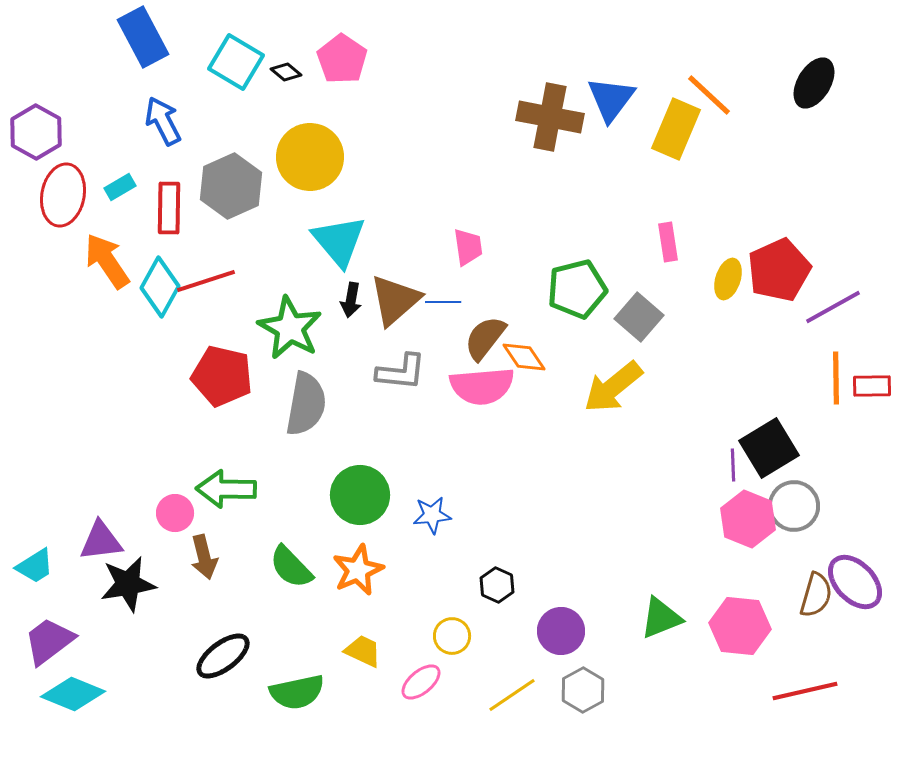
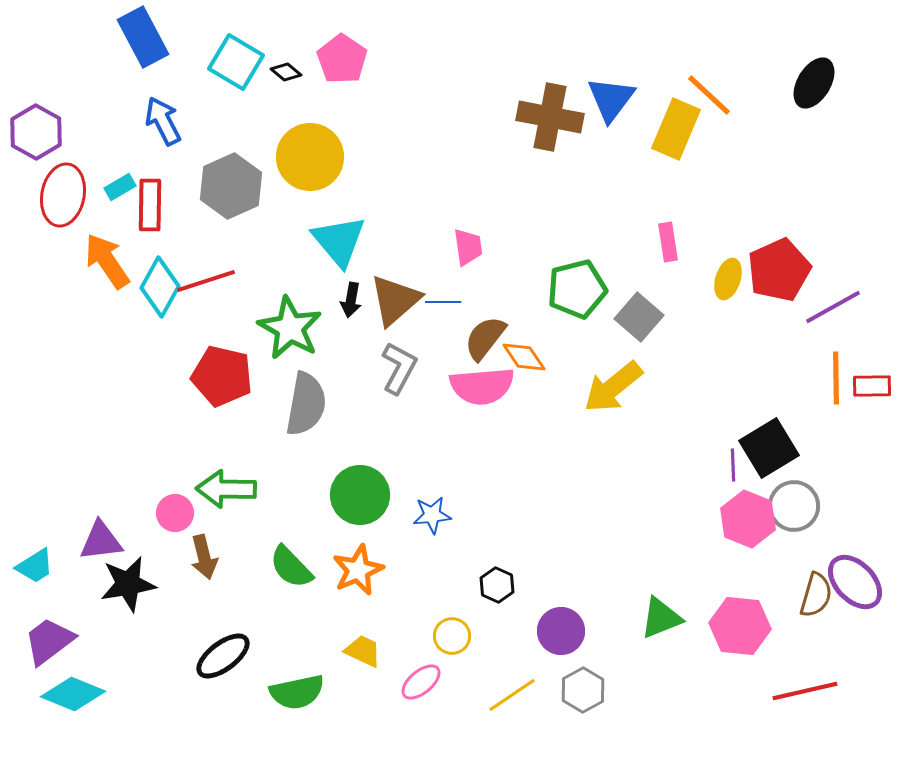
red rectangle at (169, 208): moved 19 px left, 3 px up
gray L-shape at (401, 372): moved 2 px left, 4 px up; rotated 68 degrees counterclockwise
